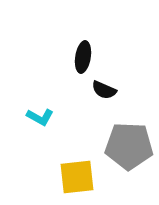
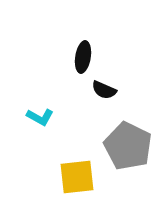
gray pentagon: moved 1 px left; rotated 24 degrees clockwise
